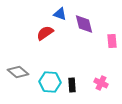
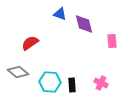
red semicircle: moved 15 px left, 10 px down
